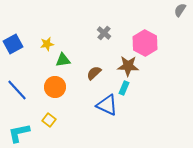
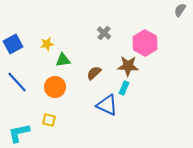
blue line: moved 8 px up
yellow square: rotated 24 degrees counterclockwise
